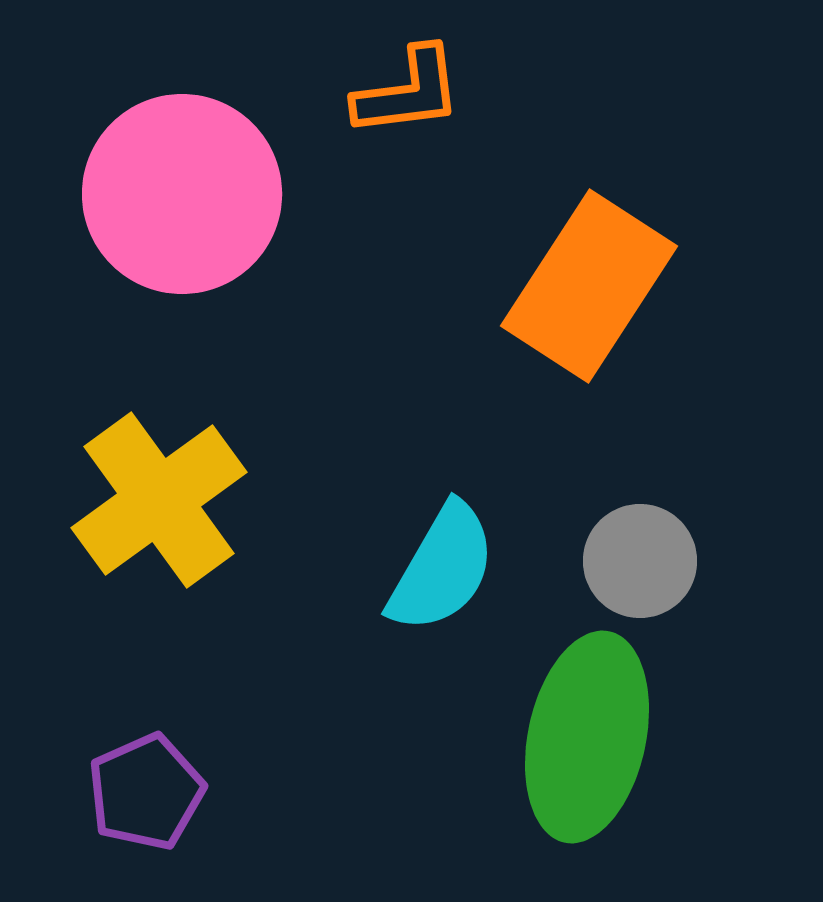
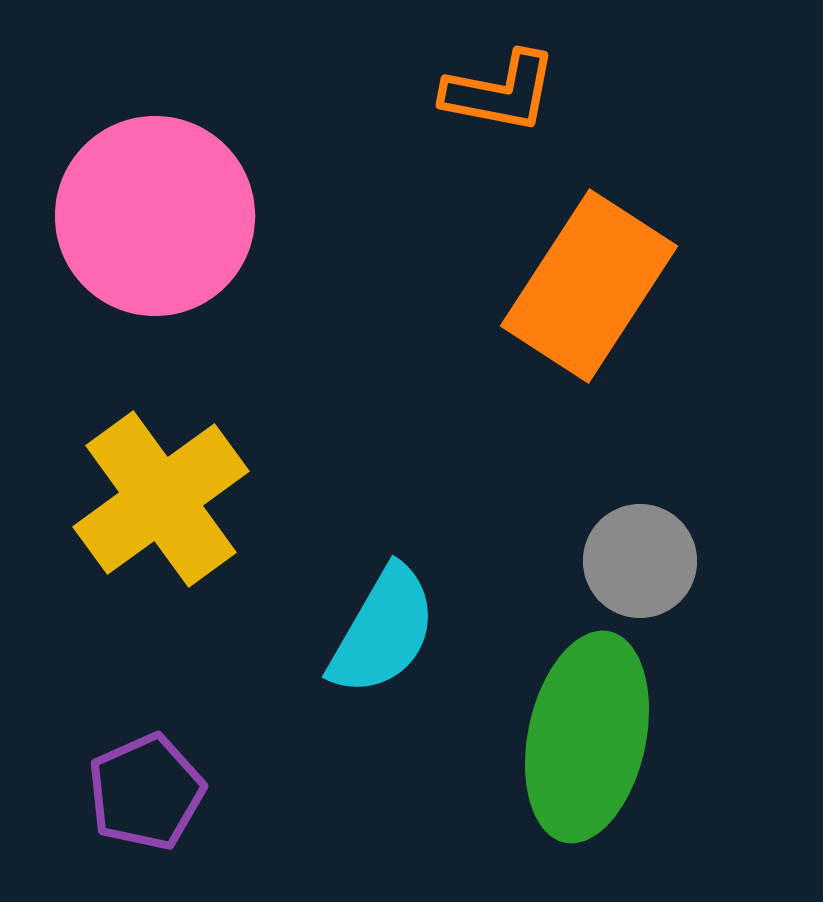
orange L-shape: moved 92 px right; rotated 18 degrees clockwise
pink circle: moved 27 px left, 22 px down
yellow cross: moved 2 px right, 1 px up
cyan semicircle: moved 59 px left, 63 px down
